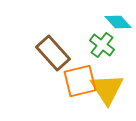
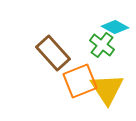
cyan diamond: moved 3 px left, 5 px down; rotated 20 degrees counterclockwise
orange square: rotated 8 degrees counterclockwise
